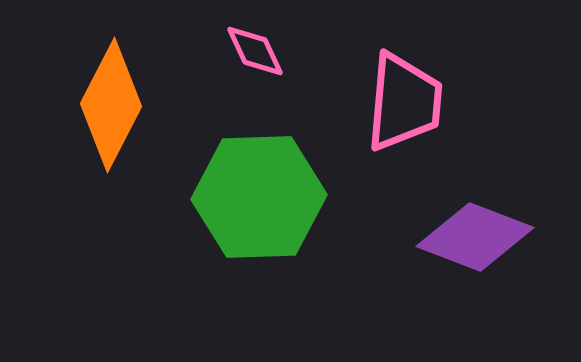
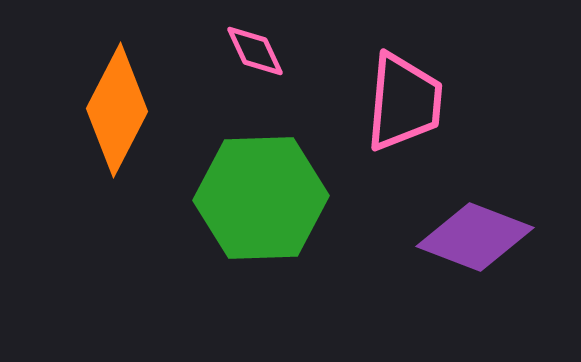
orange diamond: moved 6 px right, 5 px down
green hexagon: moved 2 px right, 1 px down
